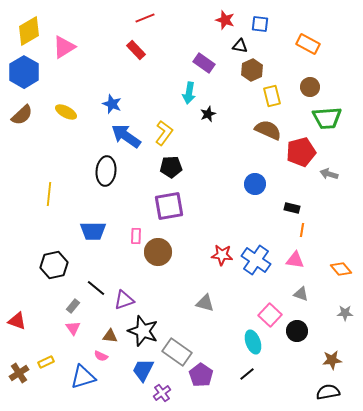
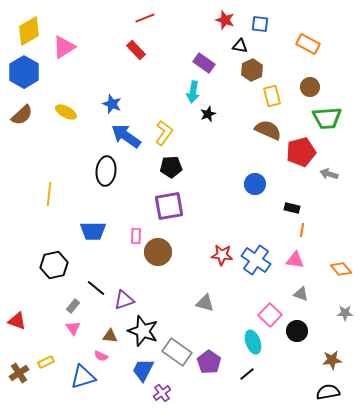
cyan arrow at (189, 93): moved 4 px right, 1 px up
purple pentagon at (201, 375): moved 8 px right, 13 px up
